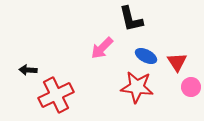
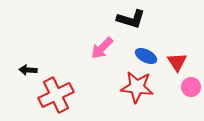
black L-shape: rotated 60 degrees counterclockwise
